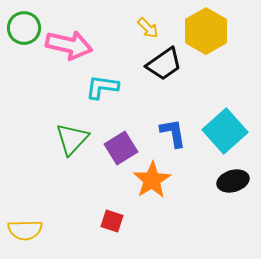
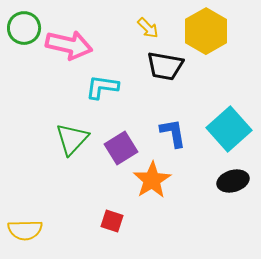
black trapezoid: moved 1 px right, 2 px down; rotated 45 degrees clockwise
cyan square: moved 4 px right, 2 px up
